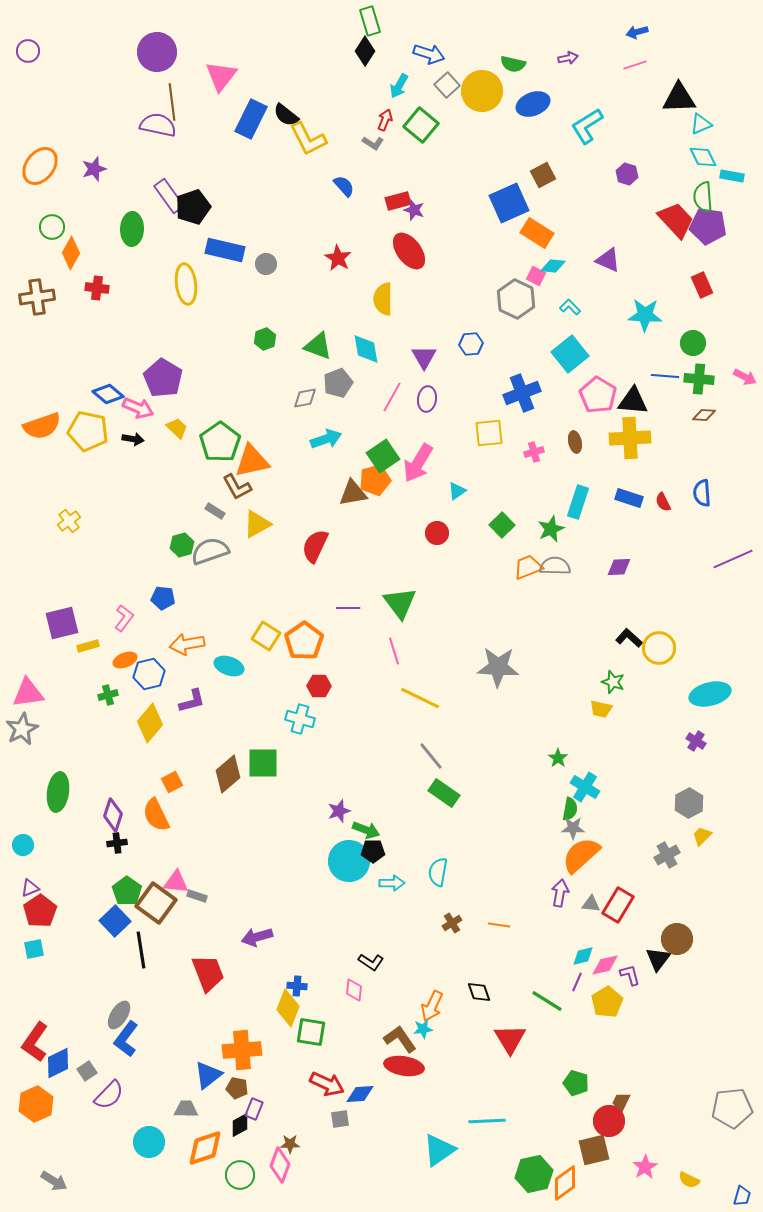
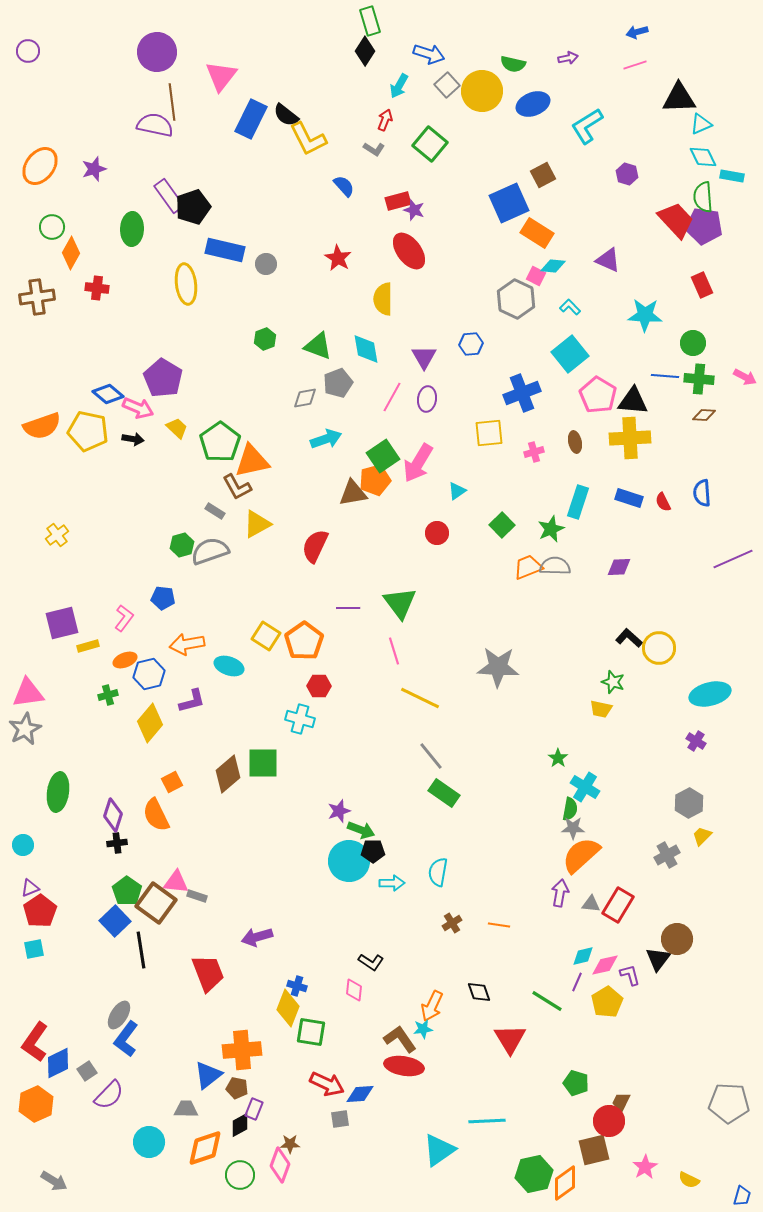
purple semicircle at (158, 125): moved 3 px left
green square at (421, 125): moved 9 px right, 19 px down
gray L-shape at (373, 143): moved 1 px right, 6 px down
purple pentagon at (708, 226): moved 4 px left
yellow cross at (69, 521): moved 12 px left, 14 px down
gray star at (22, 729): moved 3 px right
green arrow at (366, 830): moved 5 px left
blue cross at (297, 986): rotated 12 degrees clockwise
gray pentagon at (732, 1108): moved 3 px left, 5 px up; rotated 9 degrees clockwise
